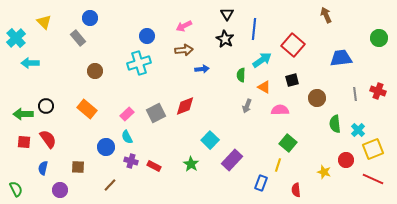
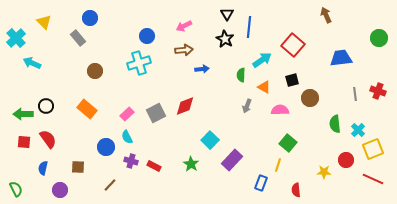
blue line at (254, 29): moved 5 px left, 2 px up
cyan arrow at (30, 63): moved 2 px right; rotated 24 degrees clockwise
brown circle at (317, 98): moved 7 px left
yellow star at (324, 172): rotated 16 degrees counterclockwise
